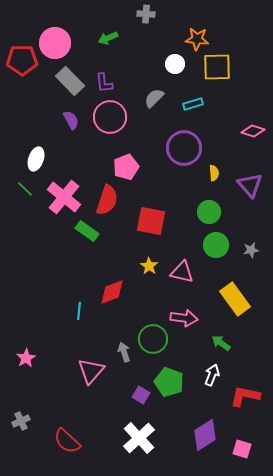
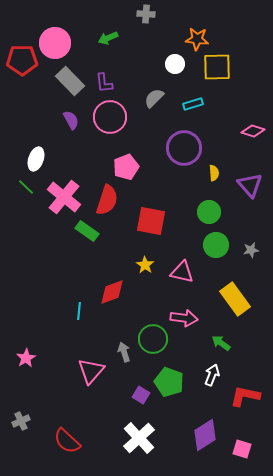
green line at (25, 189): moved 1 px right, 2 px up
yellow star at (149, 266): moved 4 px left, 1 px up
